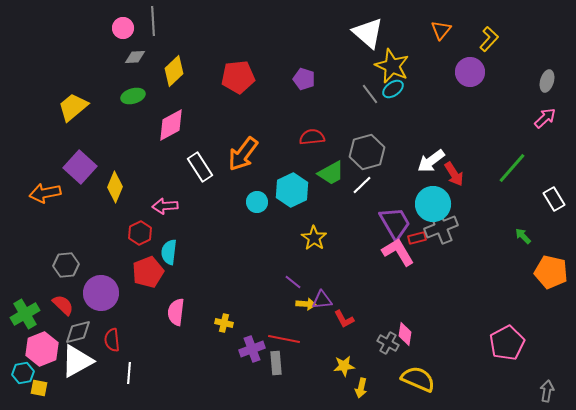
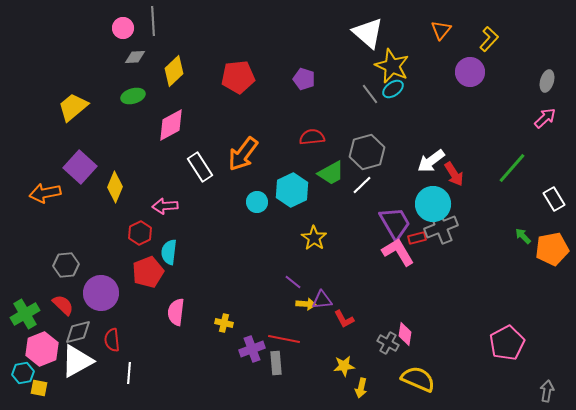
orange pentagon at (551, 272): moved 1 px right, 23 px up; rotated 24 degrees counterclockwise
